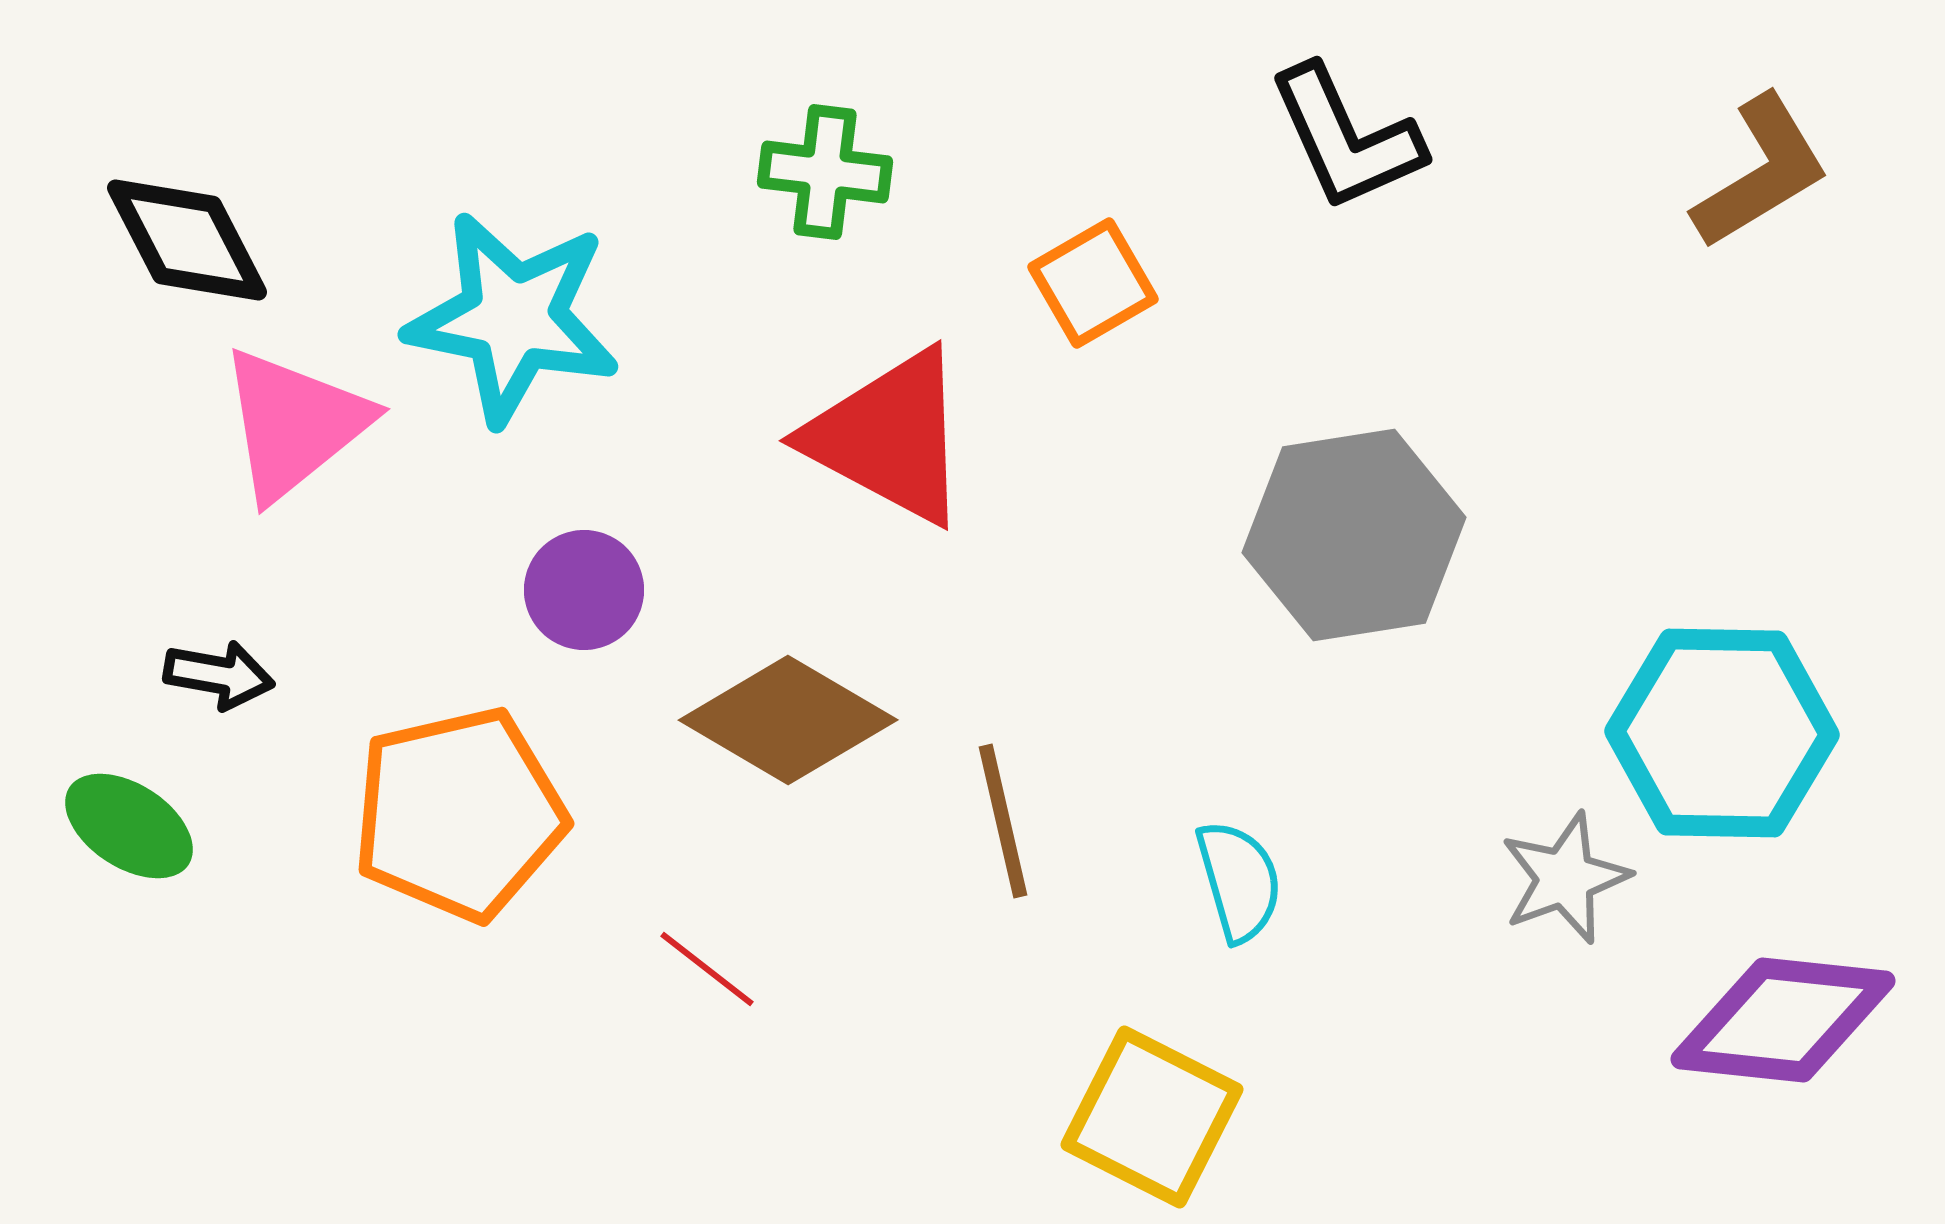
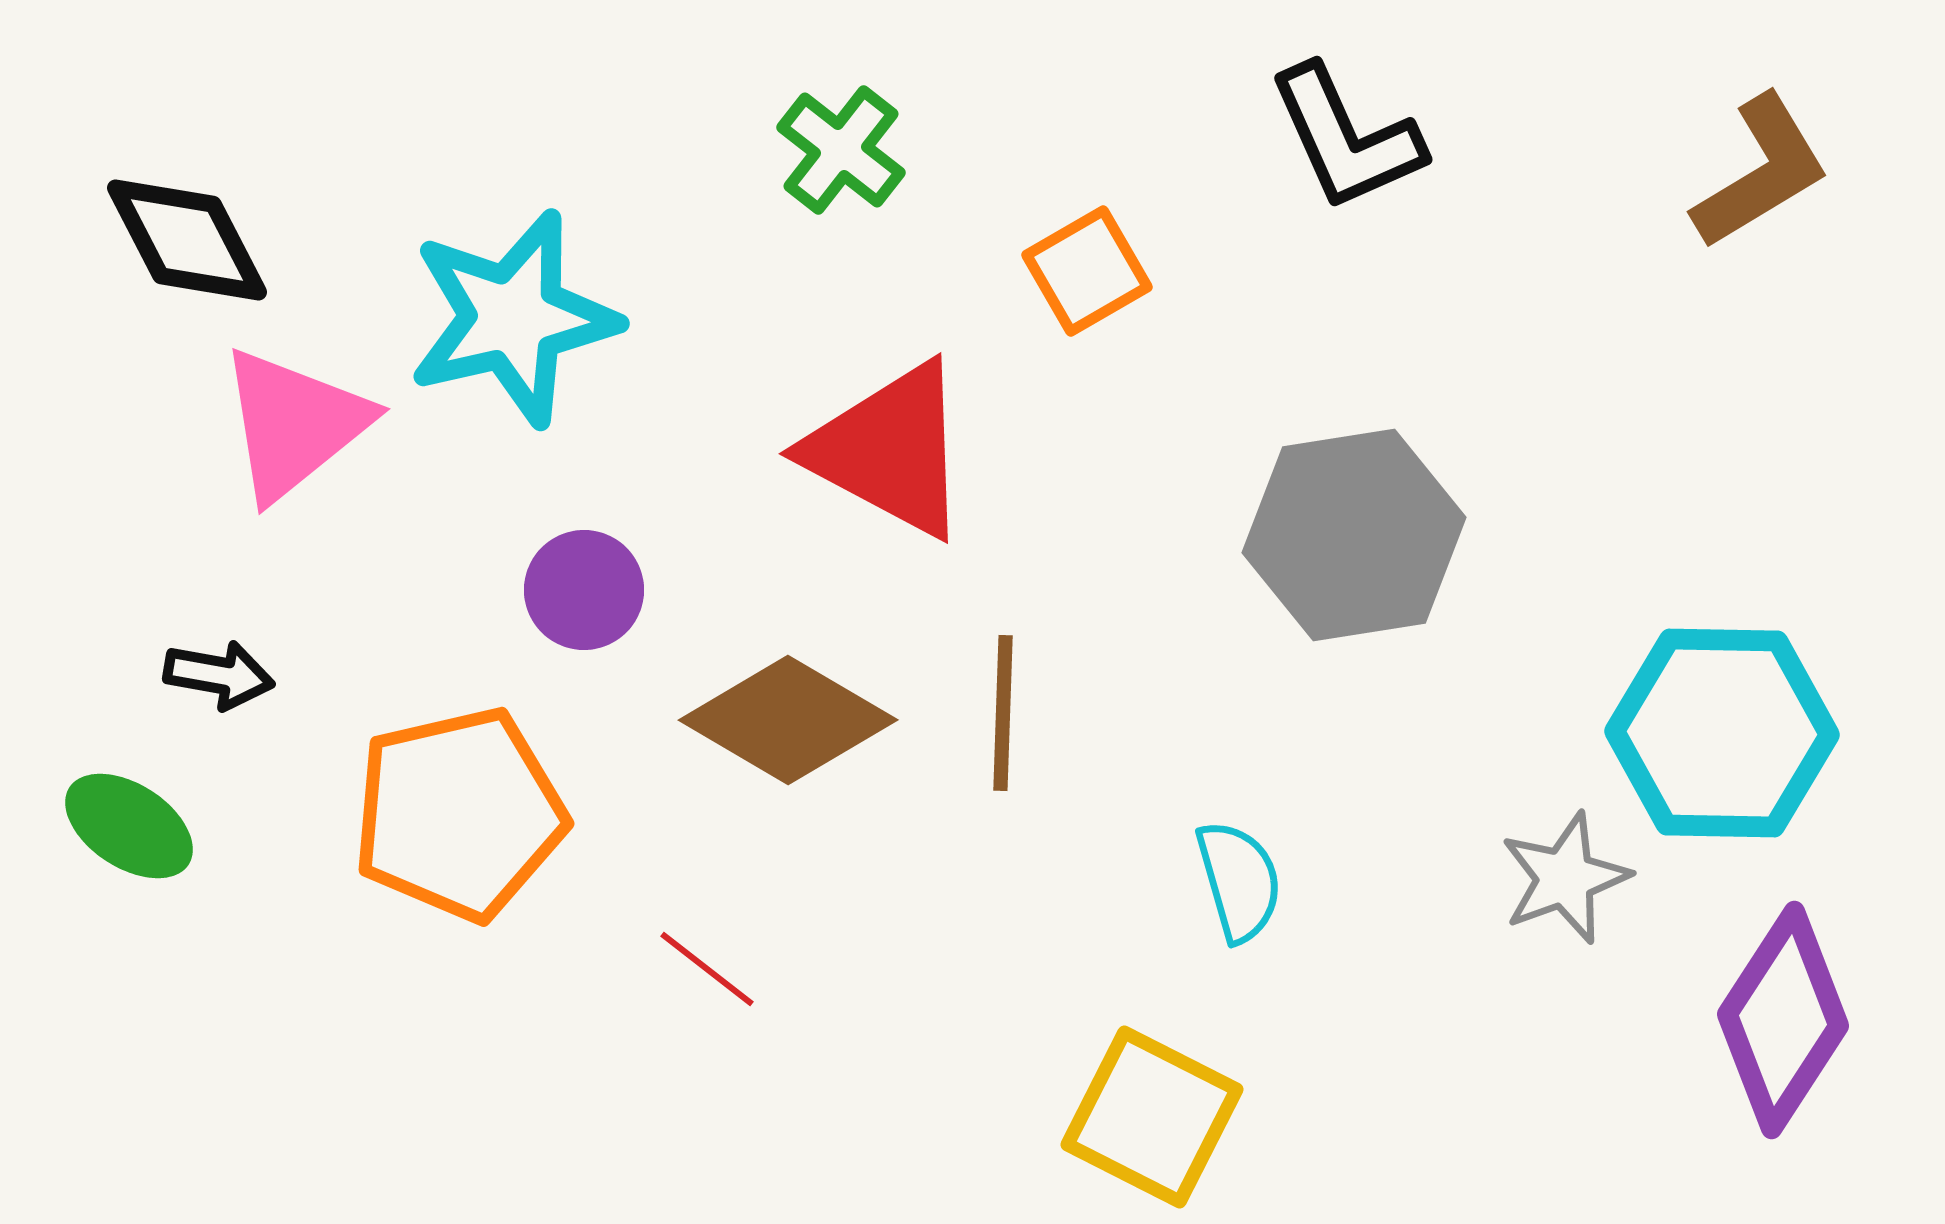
green cross: moved 16 px right, 22 px up; rotated 31 degrees clockwise
orange square: moved 6 px left, 12 px up
cyan star: rotated 24 degrees counterclockwise
red triangle: moved 13 px down
brown line: moved 108 px up; rotated 15 degrees clockwise
purple diamond: rotated 63 degrees counterclockwise
